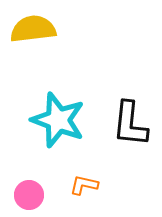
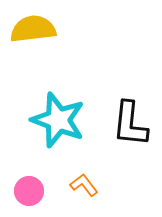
orange L-shape: rotated 40 degrees clockwise
pink circle: moved 4 px up
